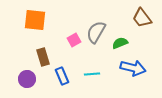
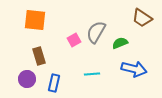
brown trapezoid: rotated 20 degrees counterclockwise
brown rectangle: moved 4 px left, 1 px up
blue arrow: moved 1 px right, 1 px down
blue rectangle: moved 8 px left, 7 px down; rotated 36 degrees clockwise
